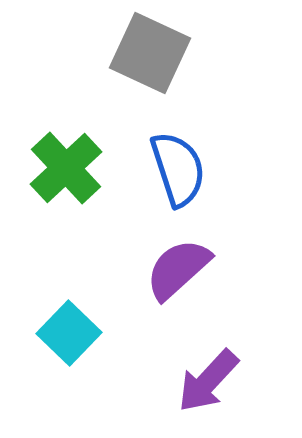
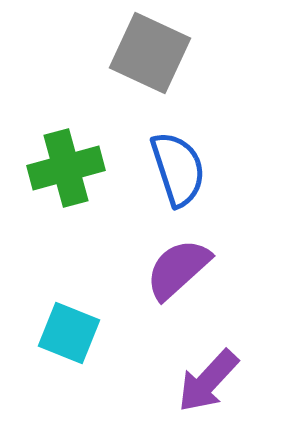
green cross: rotated 28 degrees clockwise
cyan square: rotated 22 degrees counterclockwise
